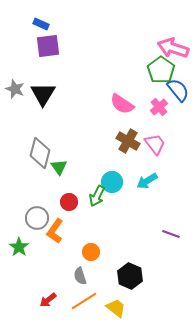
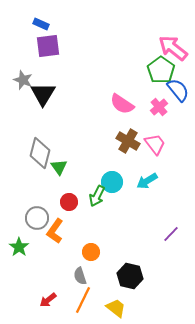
pink arrow: rotated 20 degrees clockwise
gray star: moved 8 px right, 9 px up
purple line: rotated 66 degrees counterclockwise
black hexagon: rotated 10 degrees counterclockwise
orange line: moved 1 px left, 1 px up; rotated 32 degrees counterclockwise
